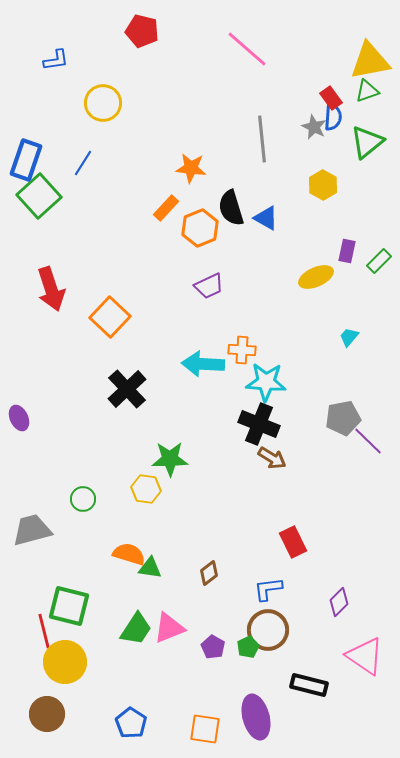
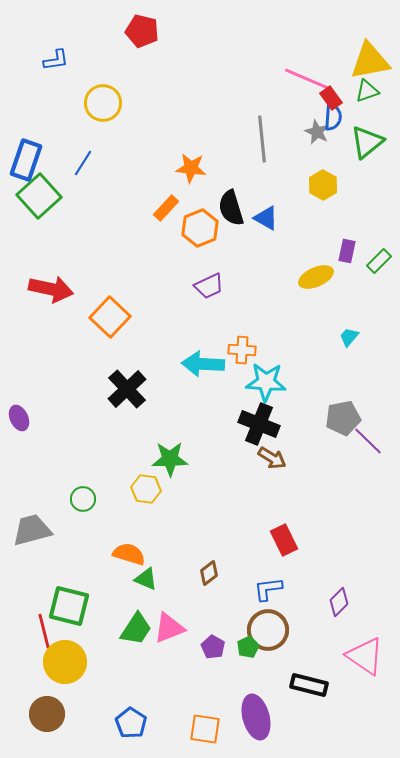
pink line at (247, 49): moved 60 px right, 30 px down; rotated 18 degrees counterclockwise
gray star at (314, 127): moved 3 px right, 5 px down
red arrow at (51, 289): rotated 60 degrees counterclockwise
red rectangle at (293, 542): moved 9 px left, 2 px up
green triangle at (150, 568): moved 4 px left, 11 px down; rotated 15 degrees clockwise
